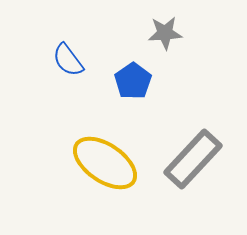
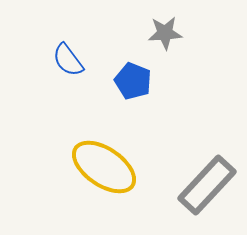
blue pentagon: rotated 15 degrees counterclockwise
gray rectangle: moved 14 px right, 26 px down
yellow ellipse: moved 1 px left, 4 px down
